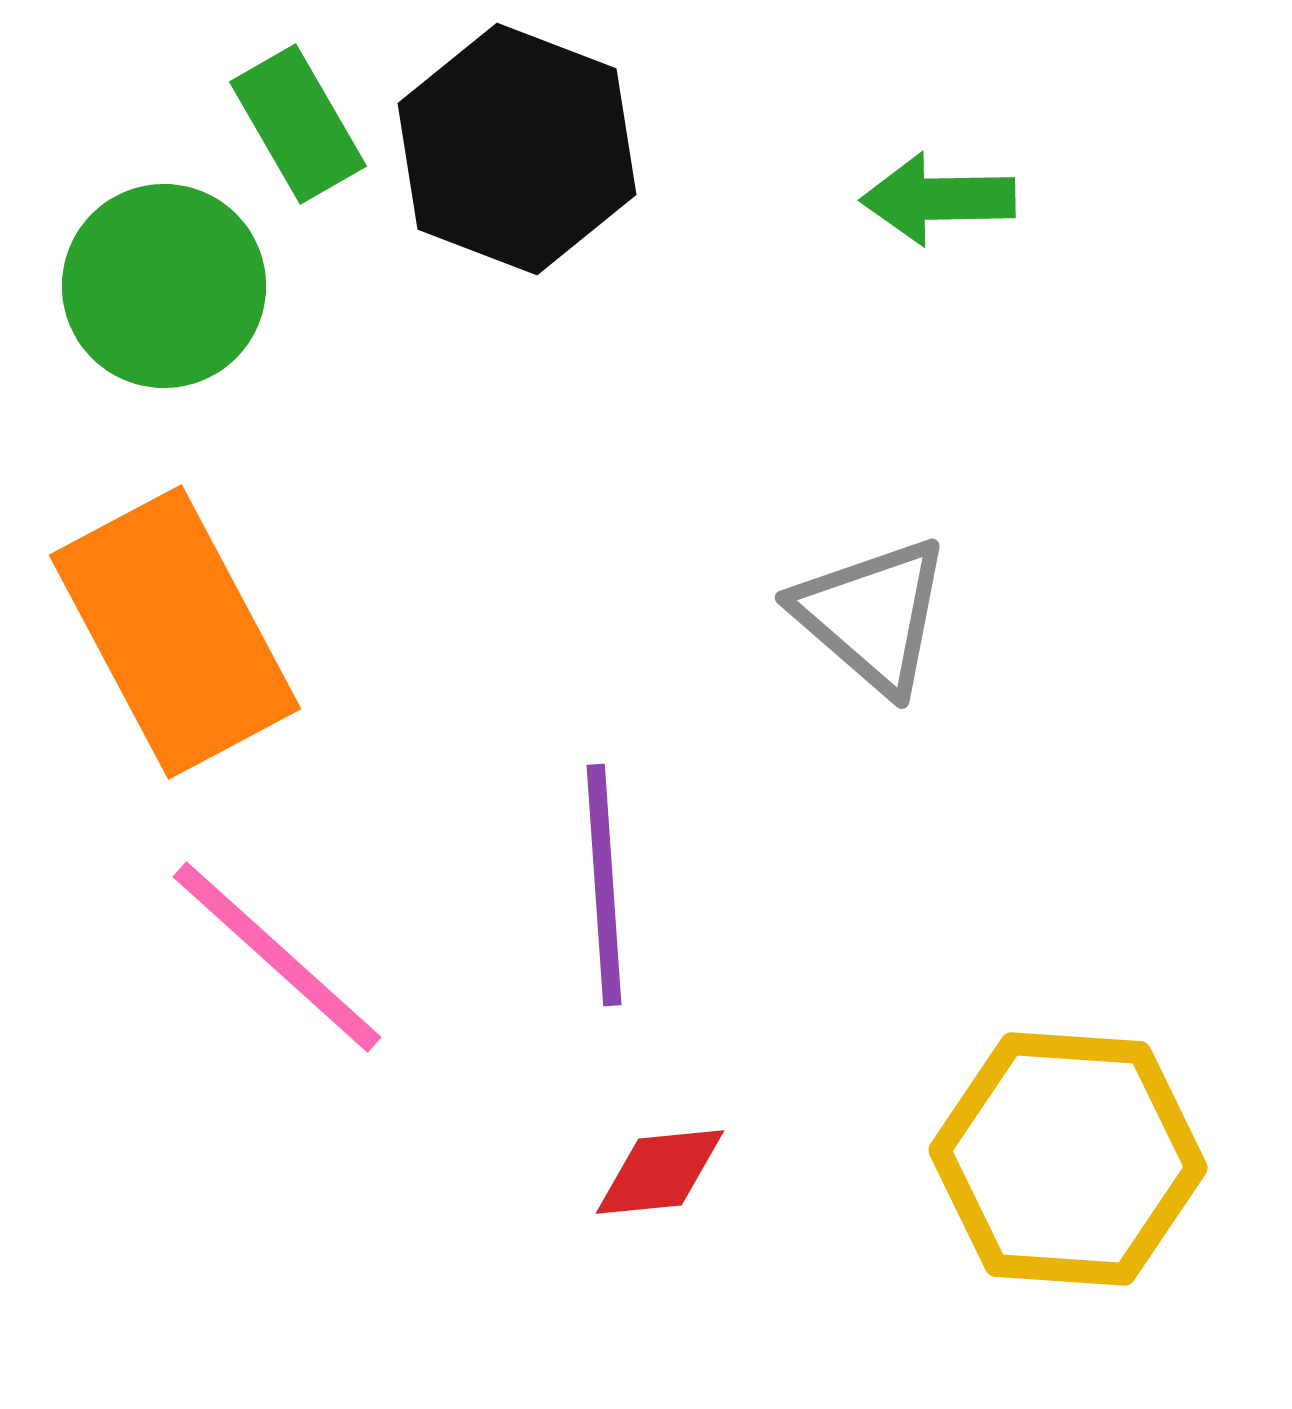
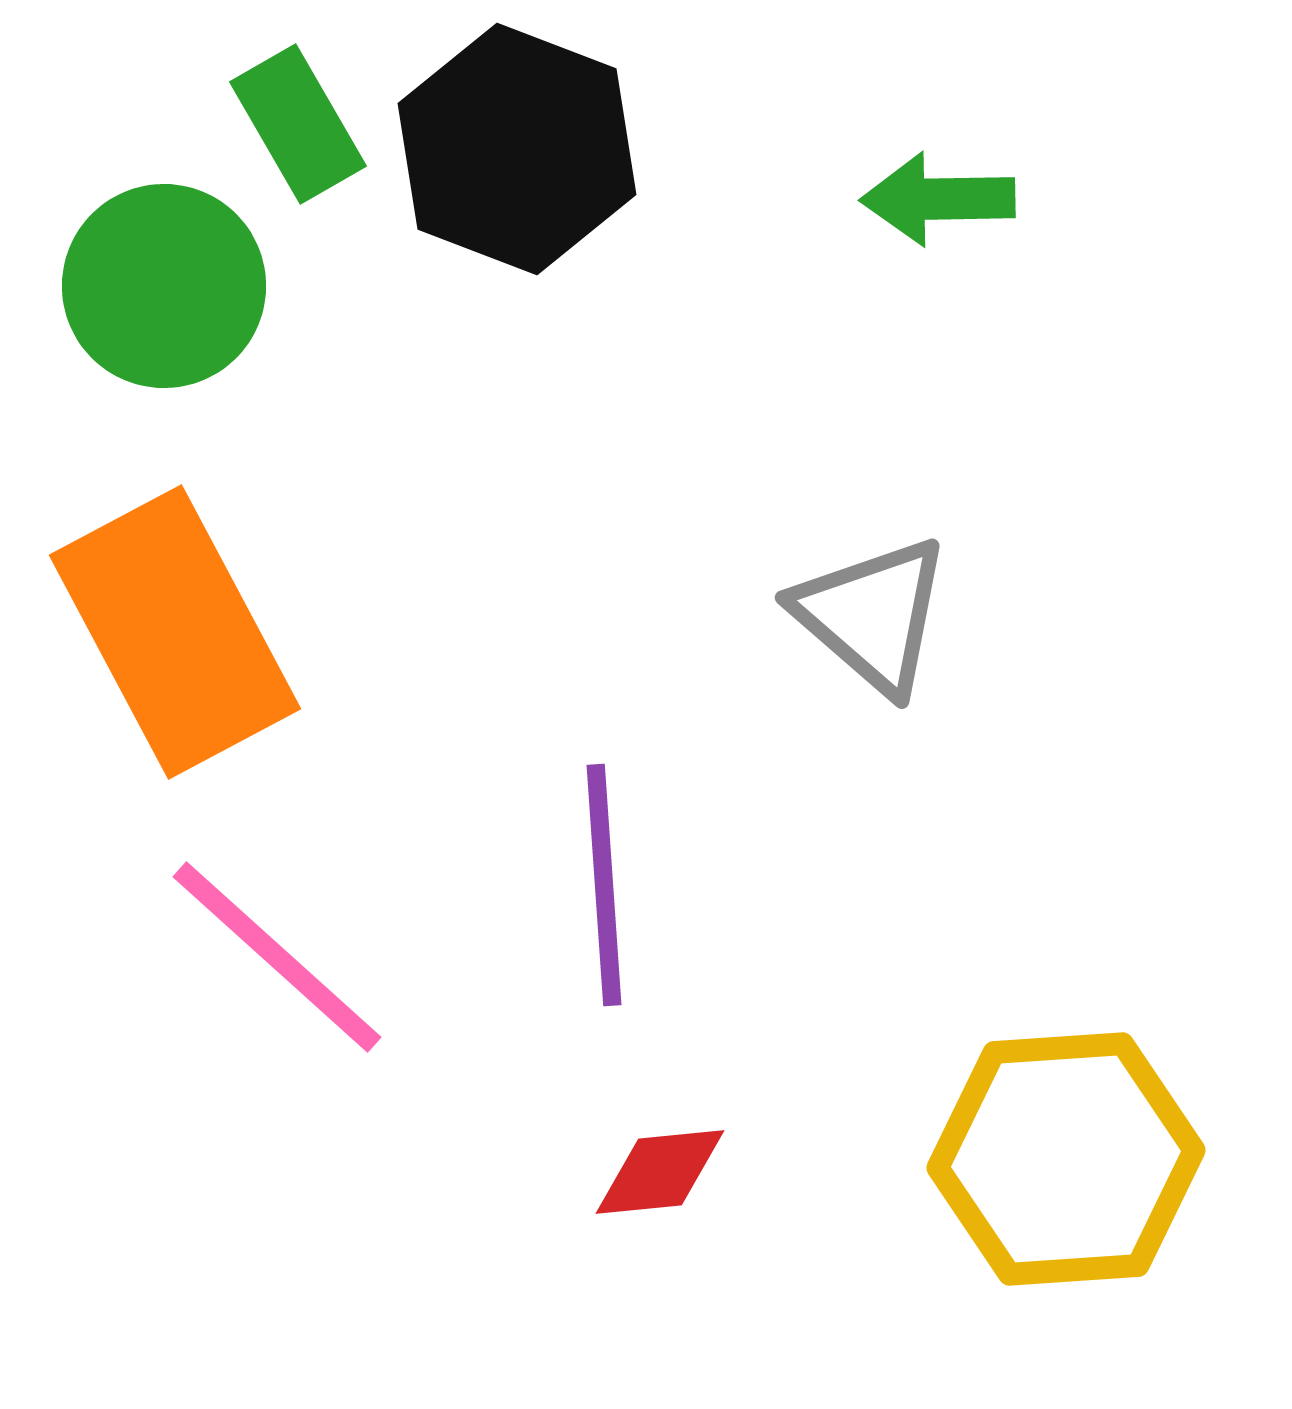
yellow hexagon: moved 2 px left; rotated 8 degrees counterclockwise
